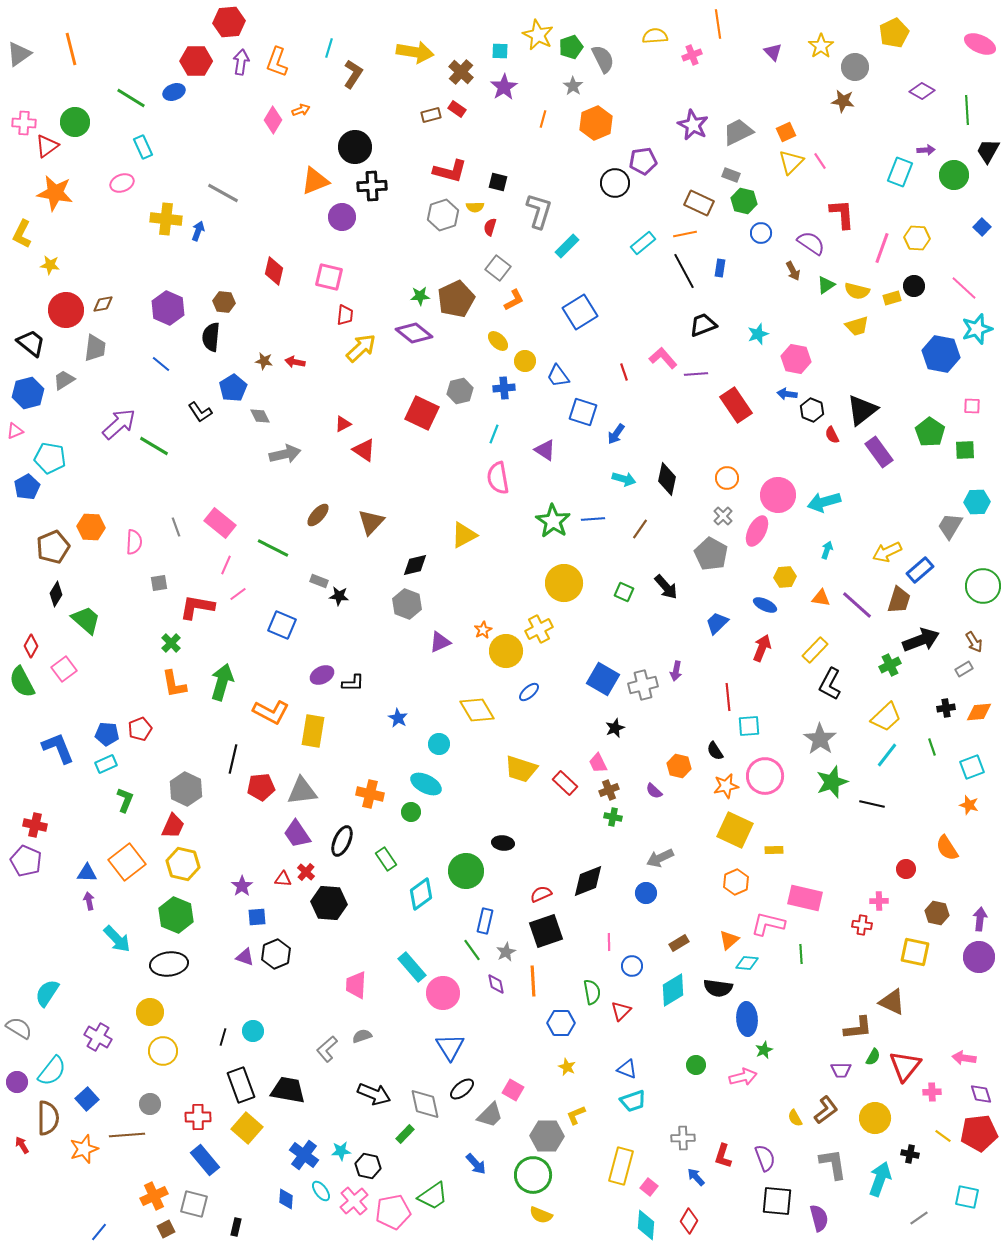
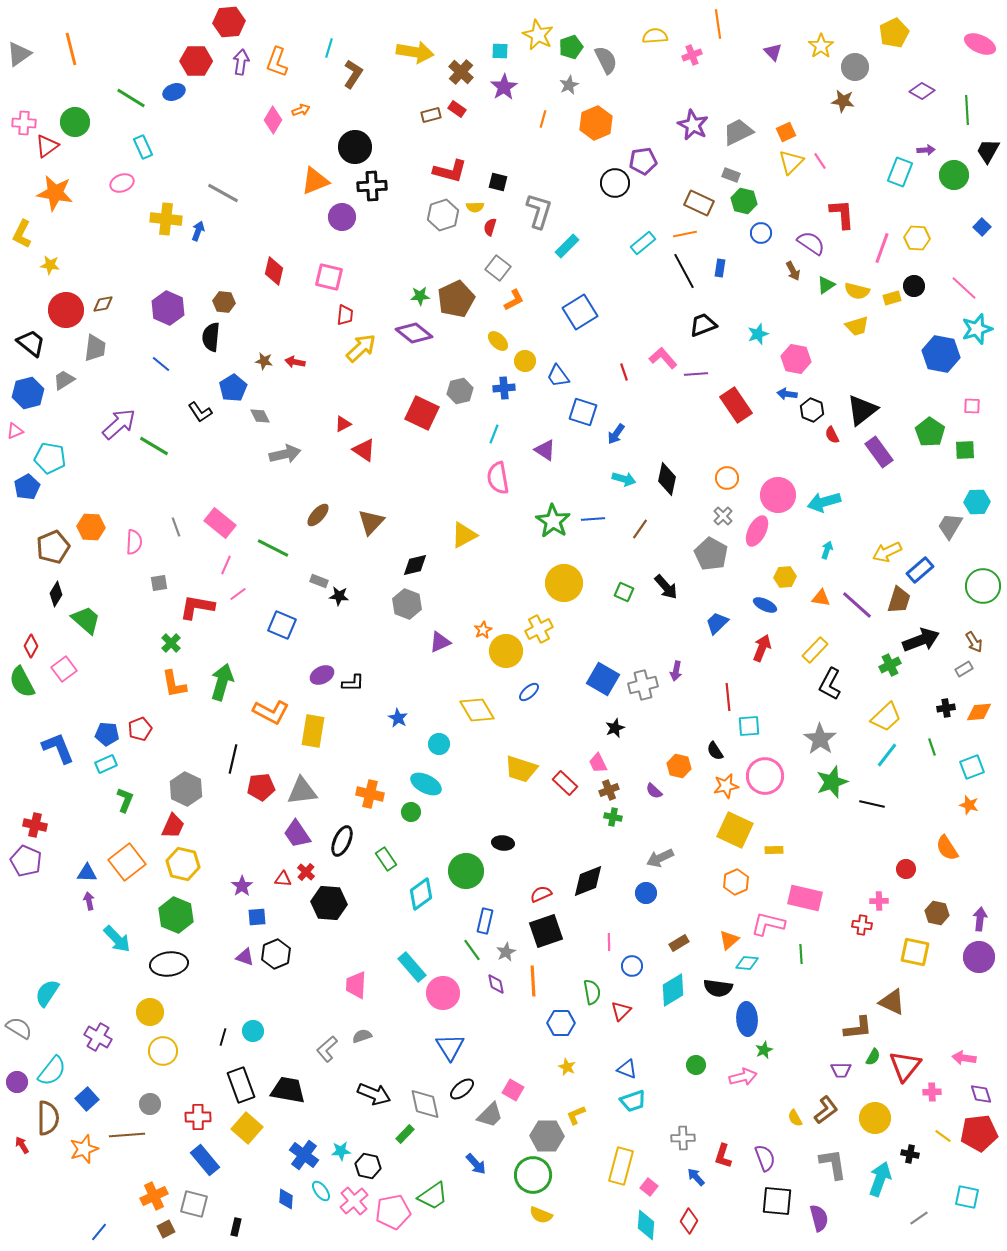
gray semicircle at (603, 59): moved 3 px right, 1 px down
gray star at (573, 86): moved 4 px left, 1 px up; rotated 12 degrees clockwise
